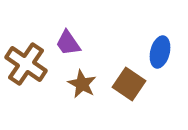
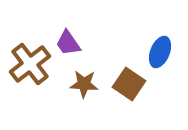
blue ellipse: rotated 8 degrees clockwise
brown cross: moved 4 px right; rotated 18 degrees clockwise
brown star: moved 2 px right; rotated 24 degrees counterclockwise
